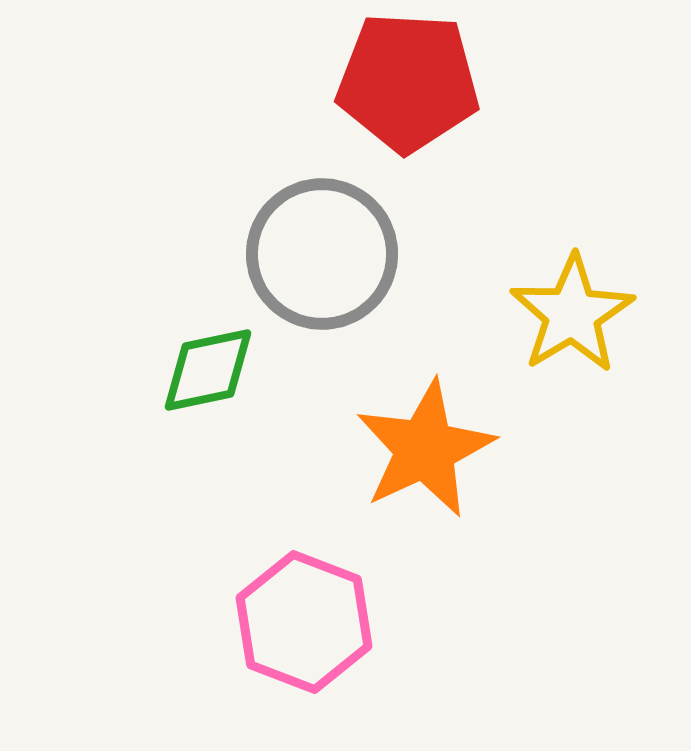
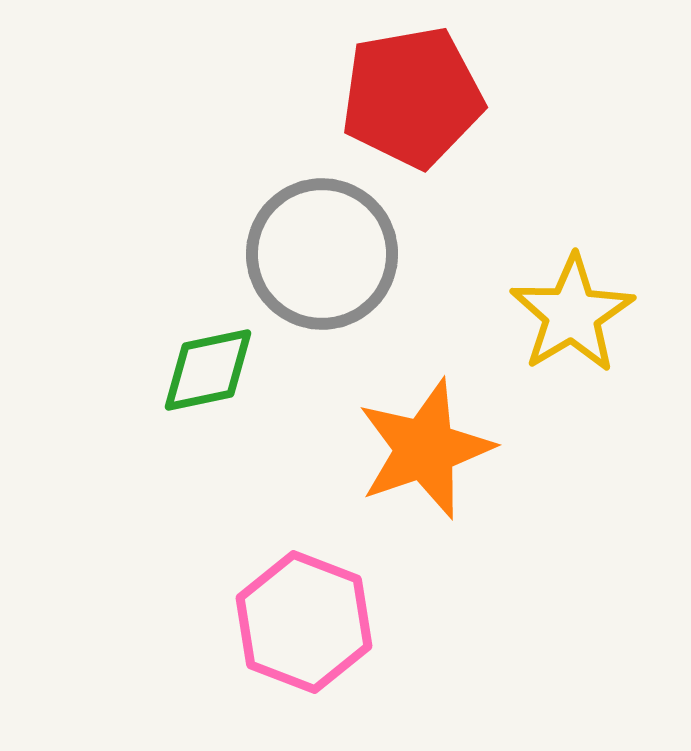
red pentagon: moved 4 px right, 15 px down; rotated 13 degrees counterclockwise
orange star: rotated 6 degrees clockwise
